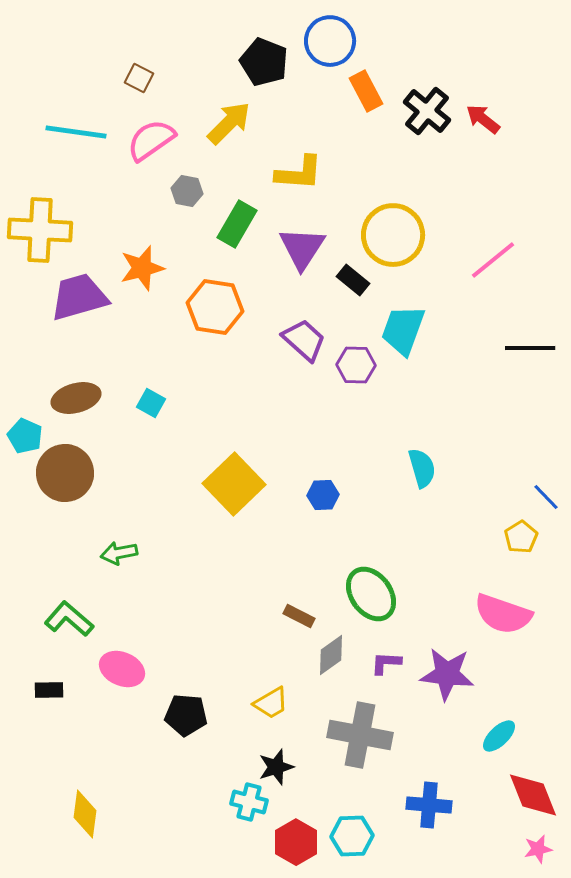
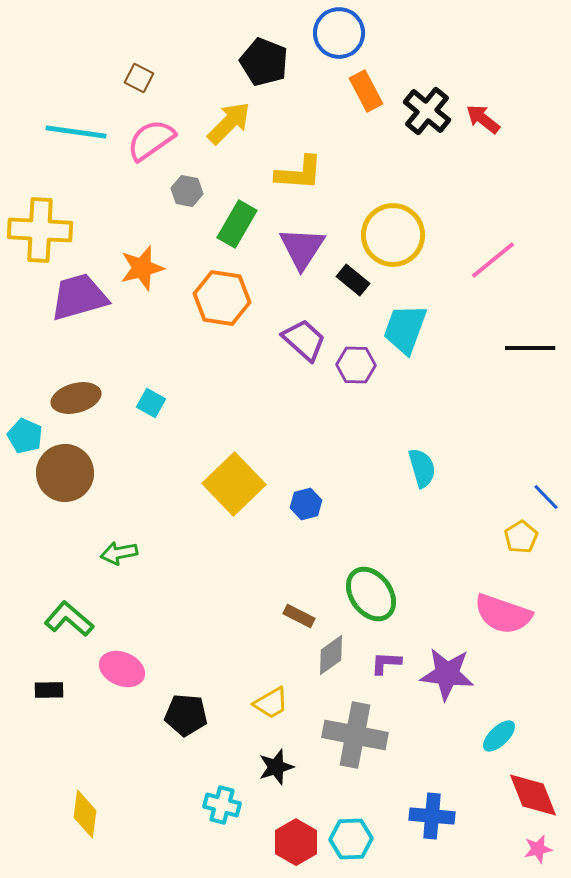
blue circle at (330, 41): moved 9 px right, 8 px up
orange hexagon at (215, 307): moved 7 px right, 9 px up
cyan trapezoid at (403, 330): moved 2 px right, 1 px up
blue hexagon at (323, 495): moved 17 px left, 9 px down; rotated 12 degrees counterclockwise
gray cross at (360, 735): moved 5 px left
cyan cross at (249, 802): moved 27 px left, 3 px down
blue cross at (429, 805): moved 3 px right, 11 px down
cyan hexagon at (352, 836): moved 1 px left, 3 px down
